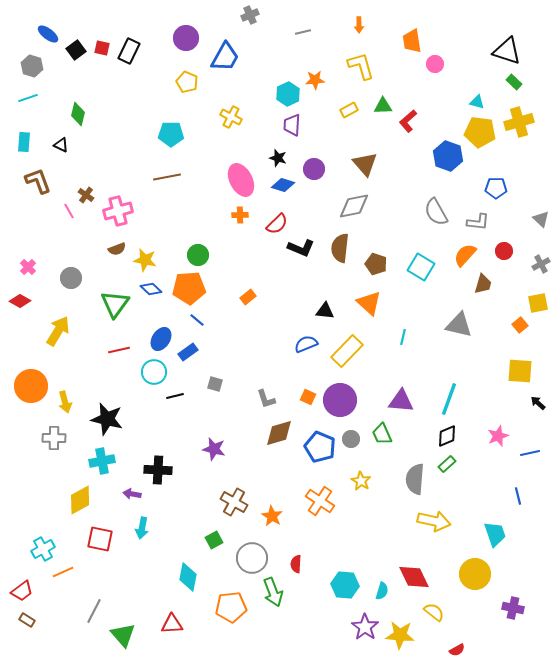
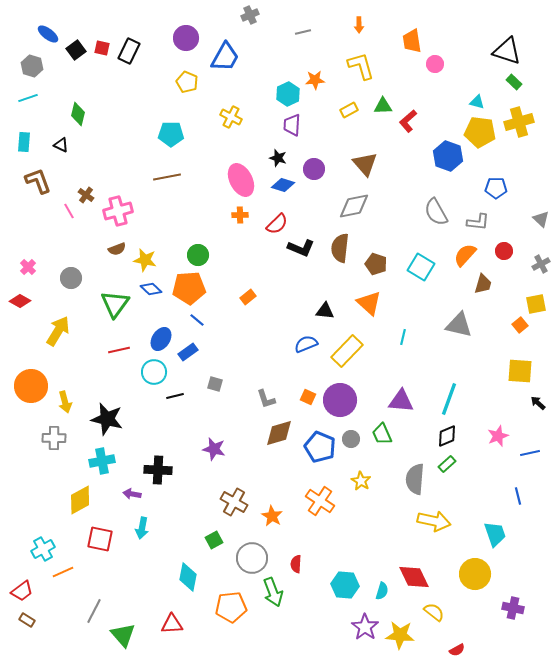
yellow square at (538, 303): moved 2 px left, 1 px down
